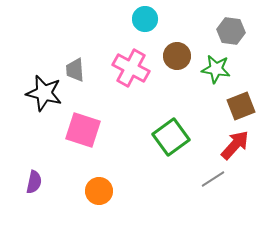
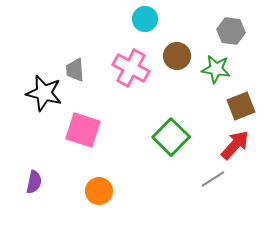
green square: rotated 9 degrees counterclockwise
